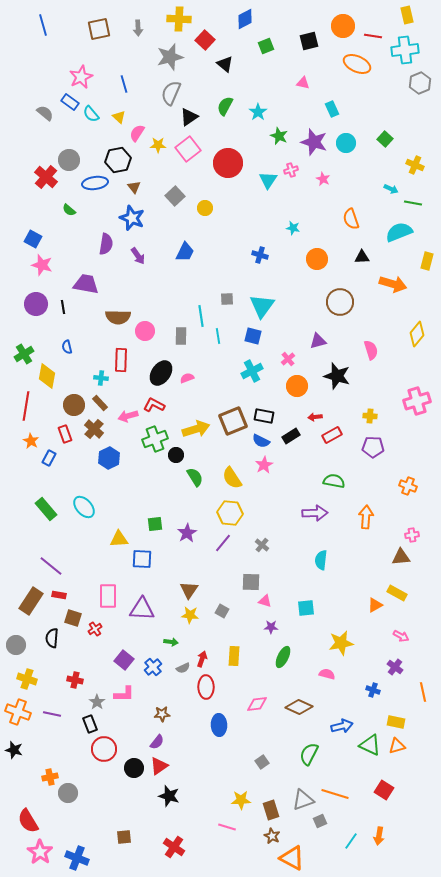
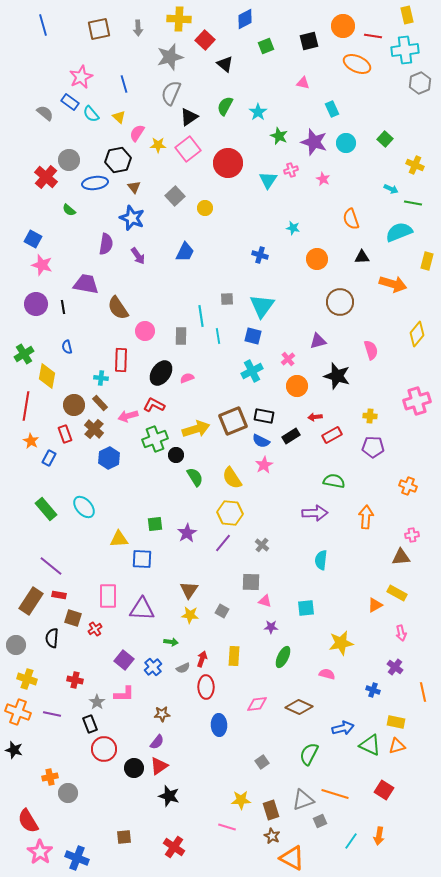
brown semicircle at (118, 317): moved 9 px up; rotated 55 degrees clockwise
pink arrow at (401, 636): moved 3 px up; rotated 49 degrees clockwise
blue arrow at (342, 726): moved 1 px right, 2 px down
